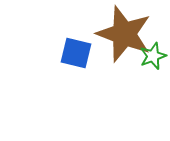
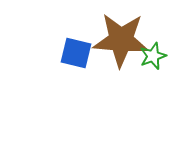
brown star: moved 3 px left, 6 px down; rotated 16 degrees counterclockwise
